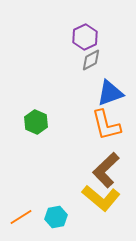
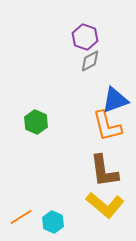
purple hexagon: rotated 15 degrees counterclockwise
gray diamond: moved 1 px left, 1 px down
blue triangle: moved 5 px right, 7 px down
orange L-shape: moved 1 px right, 1 px down
brown L-shape: moved 2 px left, 1 px down; rotated 54 degrees counterclockwise
yellow L-shape: moved 4 px right, 7 px down
cyan hexagon: moved 3 px left, 5 px down; rotated 25 degrees counterclockwise
